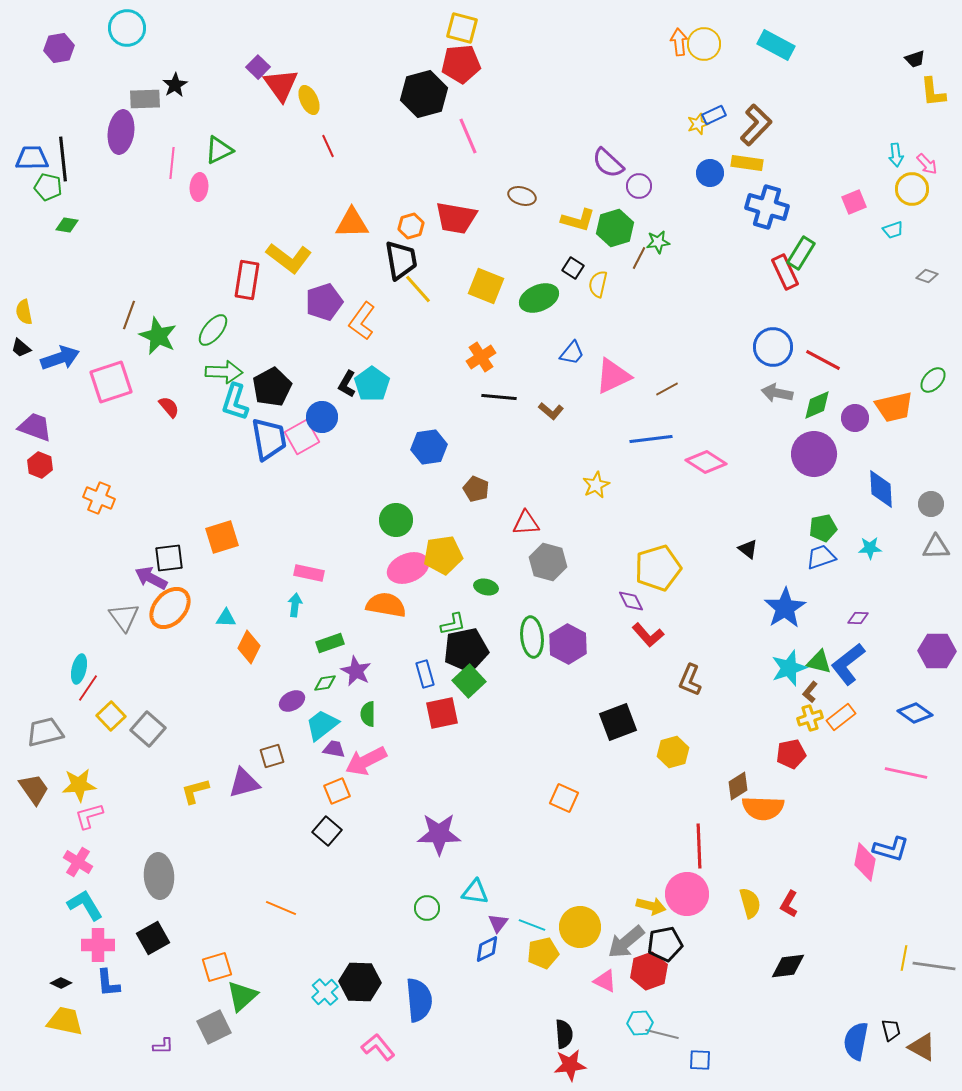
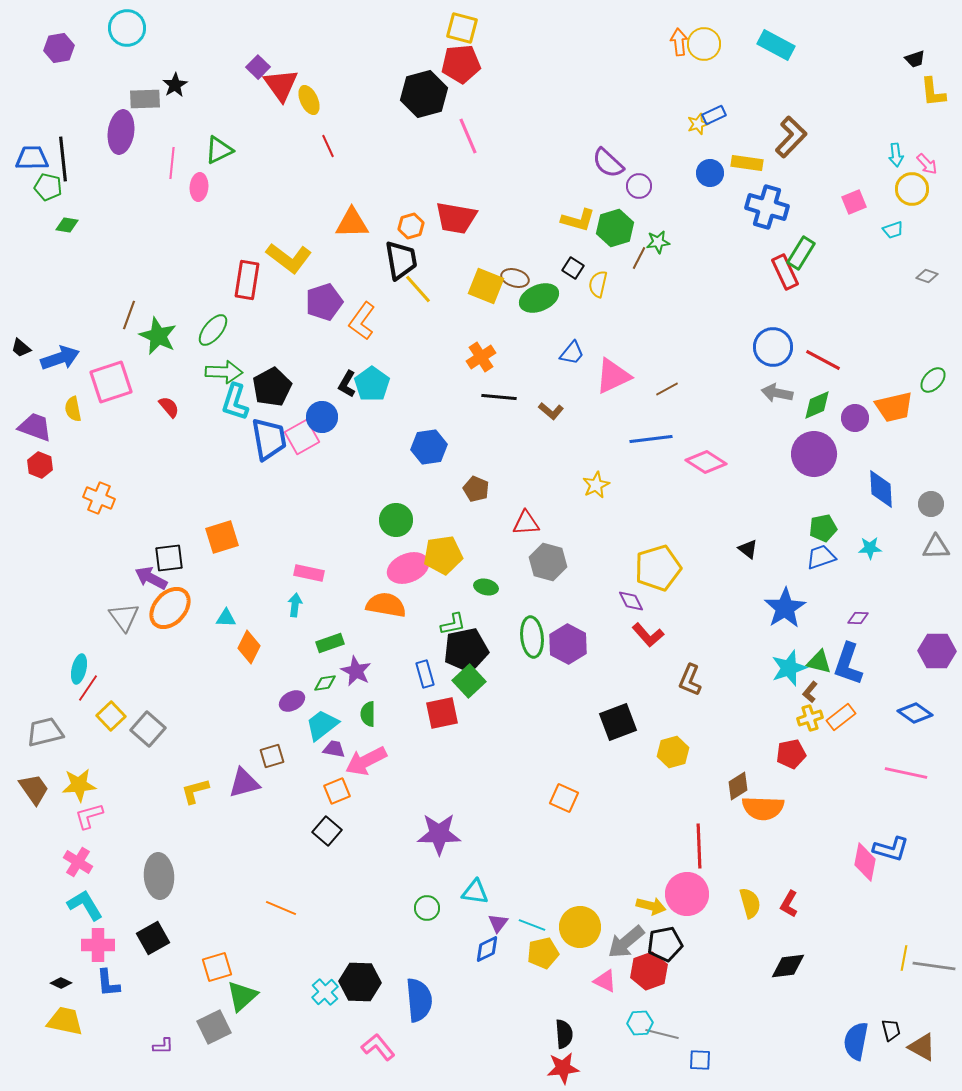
brown L-shape at (756, 125): moved 35 px right, 12 px down
brown ellipse at (522, 196): moved 7 px left, 82 px down
yellow semicircle at (24, 312): moved 49 px right, 97 px down
blue L-shape at (848, 664): rotated 33 degrees counterclockwise
red star at (570, 1065): moved 7 px left, 3 px down
